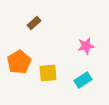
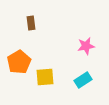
brown rectangle: moved 3 px left; rotated 56 degrees counterclockwise
yellow square: moved 3 px left, 4 px down
